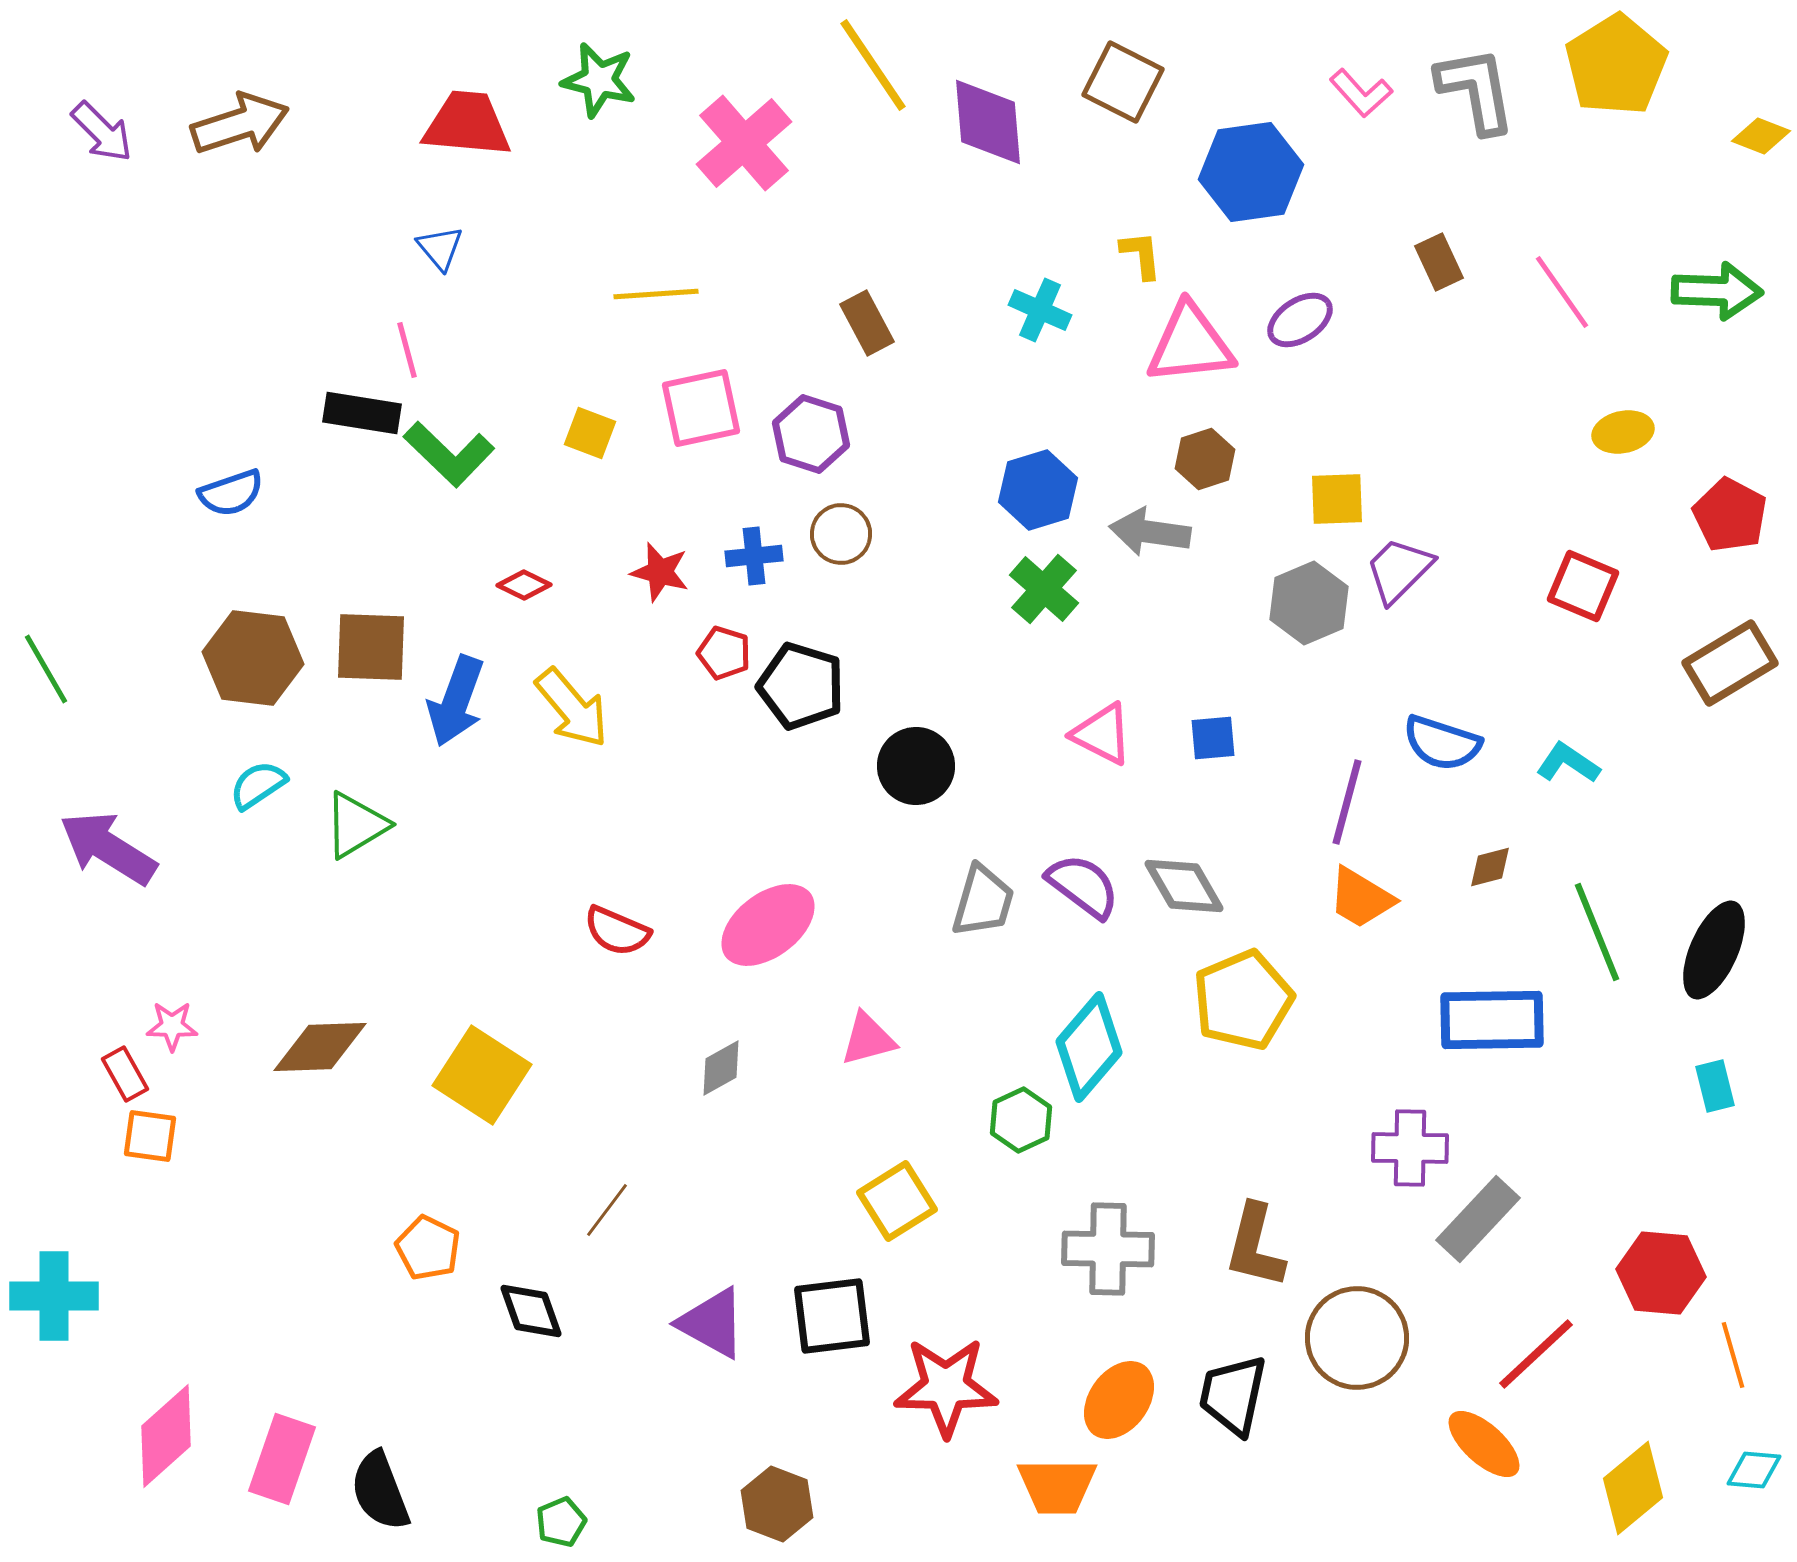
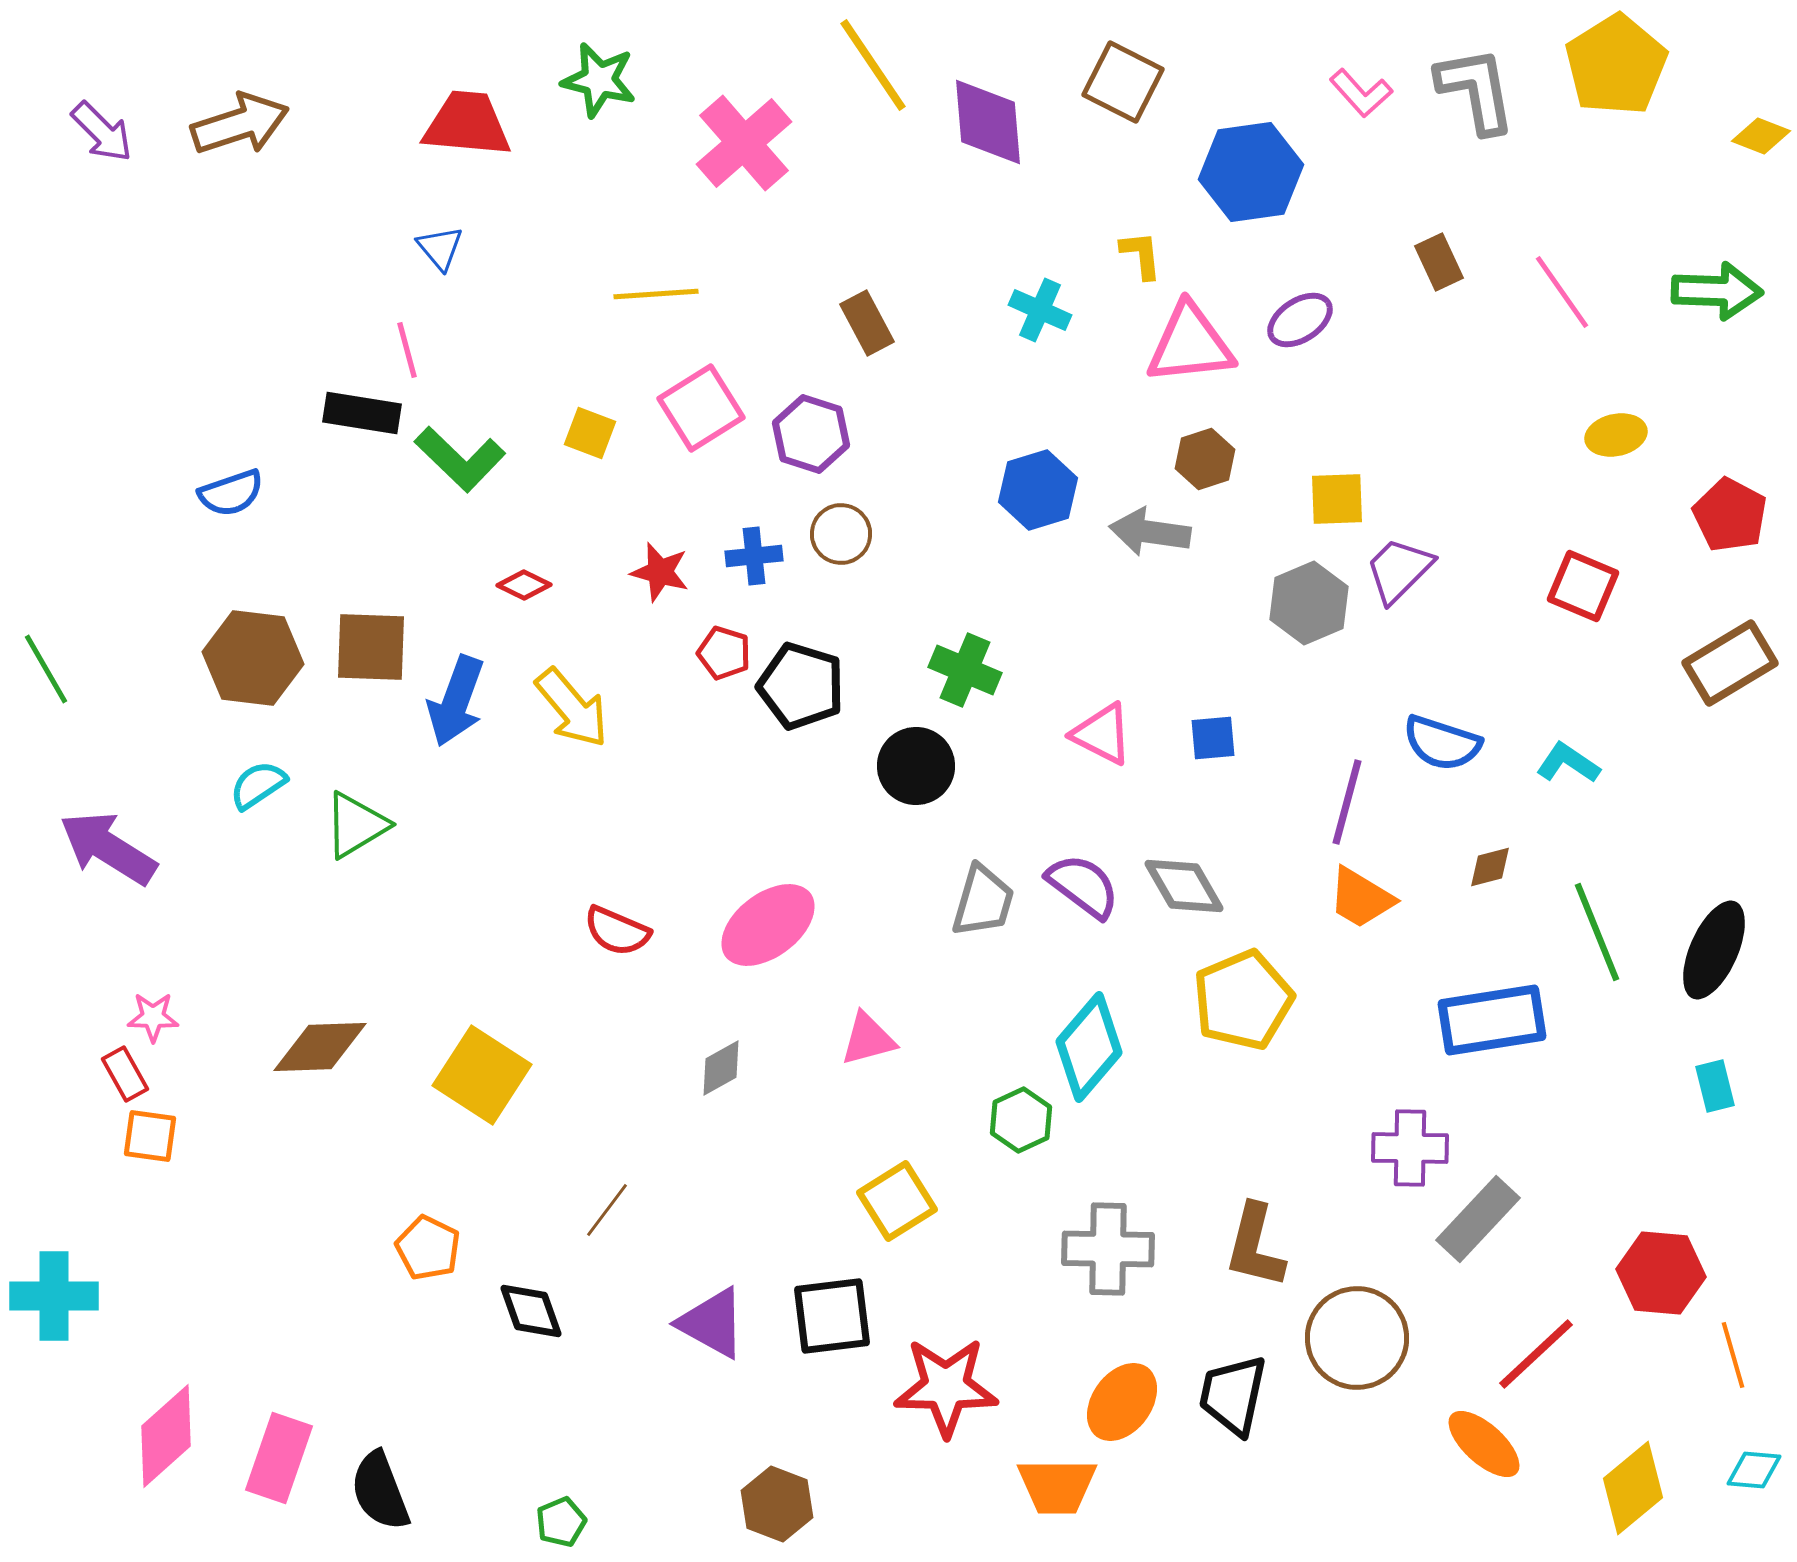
pink square at (701, 408): rotated 20 degrees counterclockwise
yellow ellipse at (1623, 432): moved 7 px left, 3 px down
green L-shape at (449, 454): moved 11 px right, 5 px down
green cross at (1044, 589): moved 79 px left, 81 px down; rotated 18 degrees counterclockwise
blue rectangle at (1492, 1020): rotated 8 degrees counterclockwise
pink star at (172, 1026): moved 19 px left, 9 px up
orange ellipse at (1119, 1400): moved 3 px right, 2 px down
pink rectangle at (282, 1459): moved 3 px left, 1 px up
